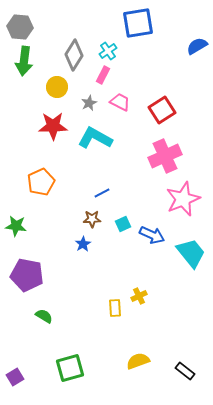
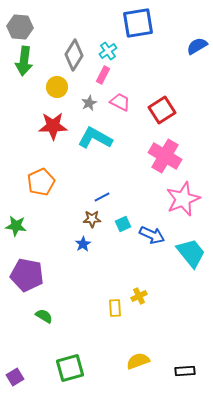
pink cross: rotated 36 degrees counterclockwise
blue line: moved 4 px down
black rectangle: rotated 42 degrees counterclockwise
